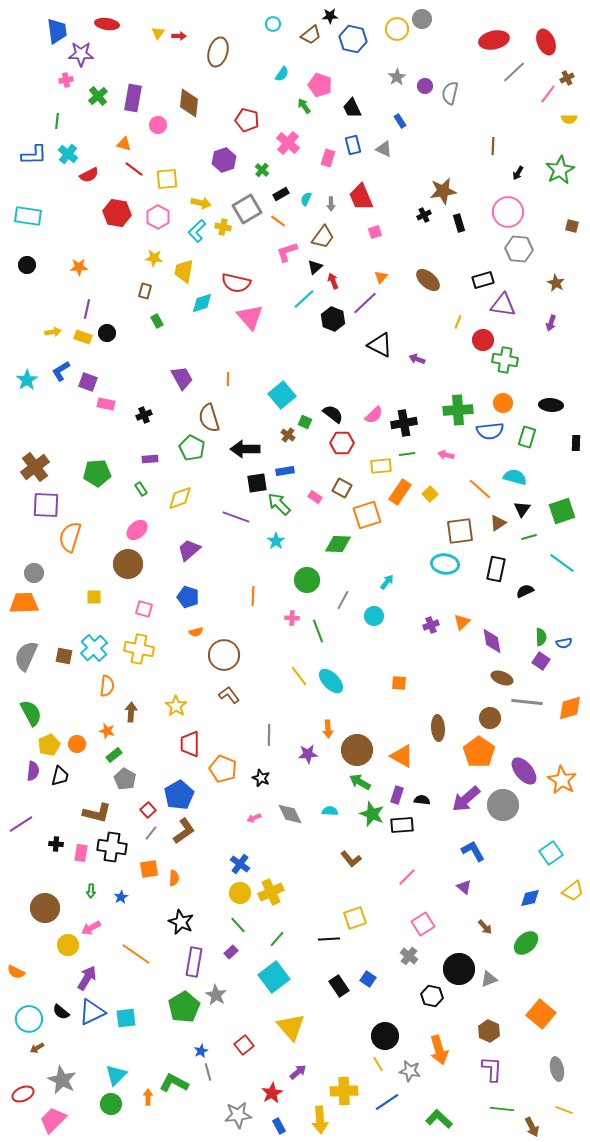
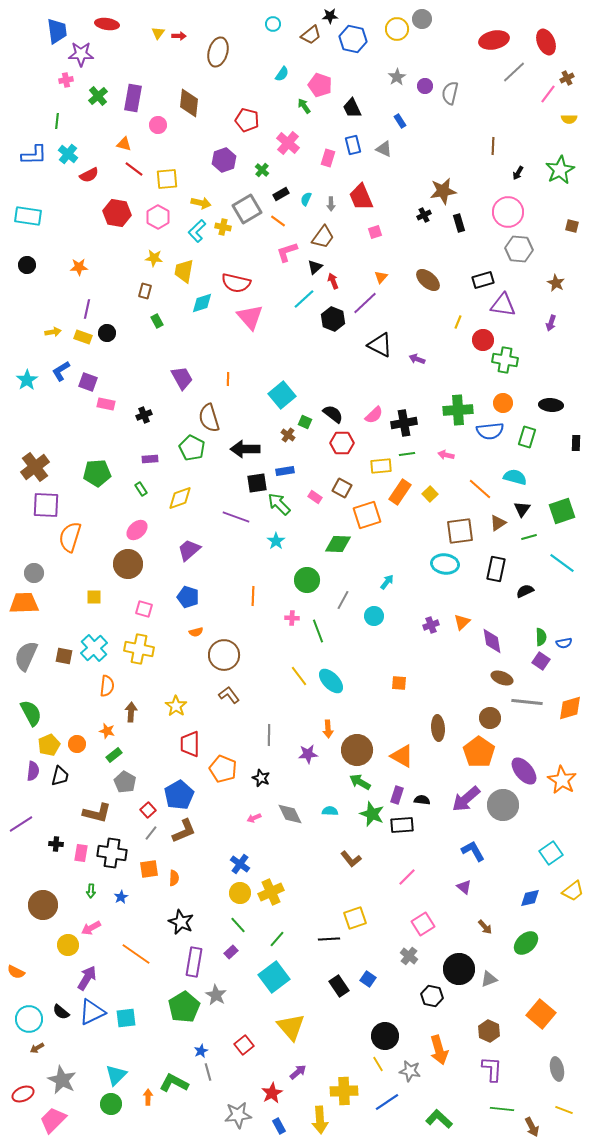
gray pentagon at (125, 779): moved 3 px down
brown L-shape at (184, 831): rotated 12 degrees clockwise
black cross at (112, 847): moved 6 px down
brown circle at (45, 908): moved 2 px left, 3 px up
